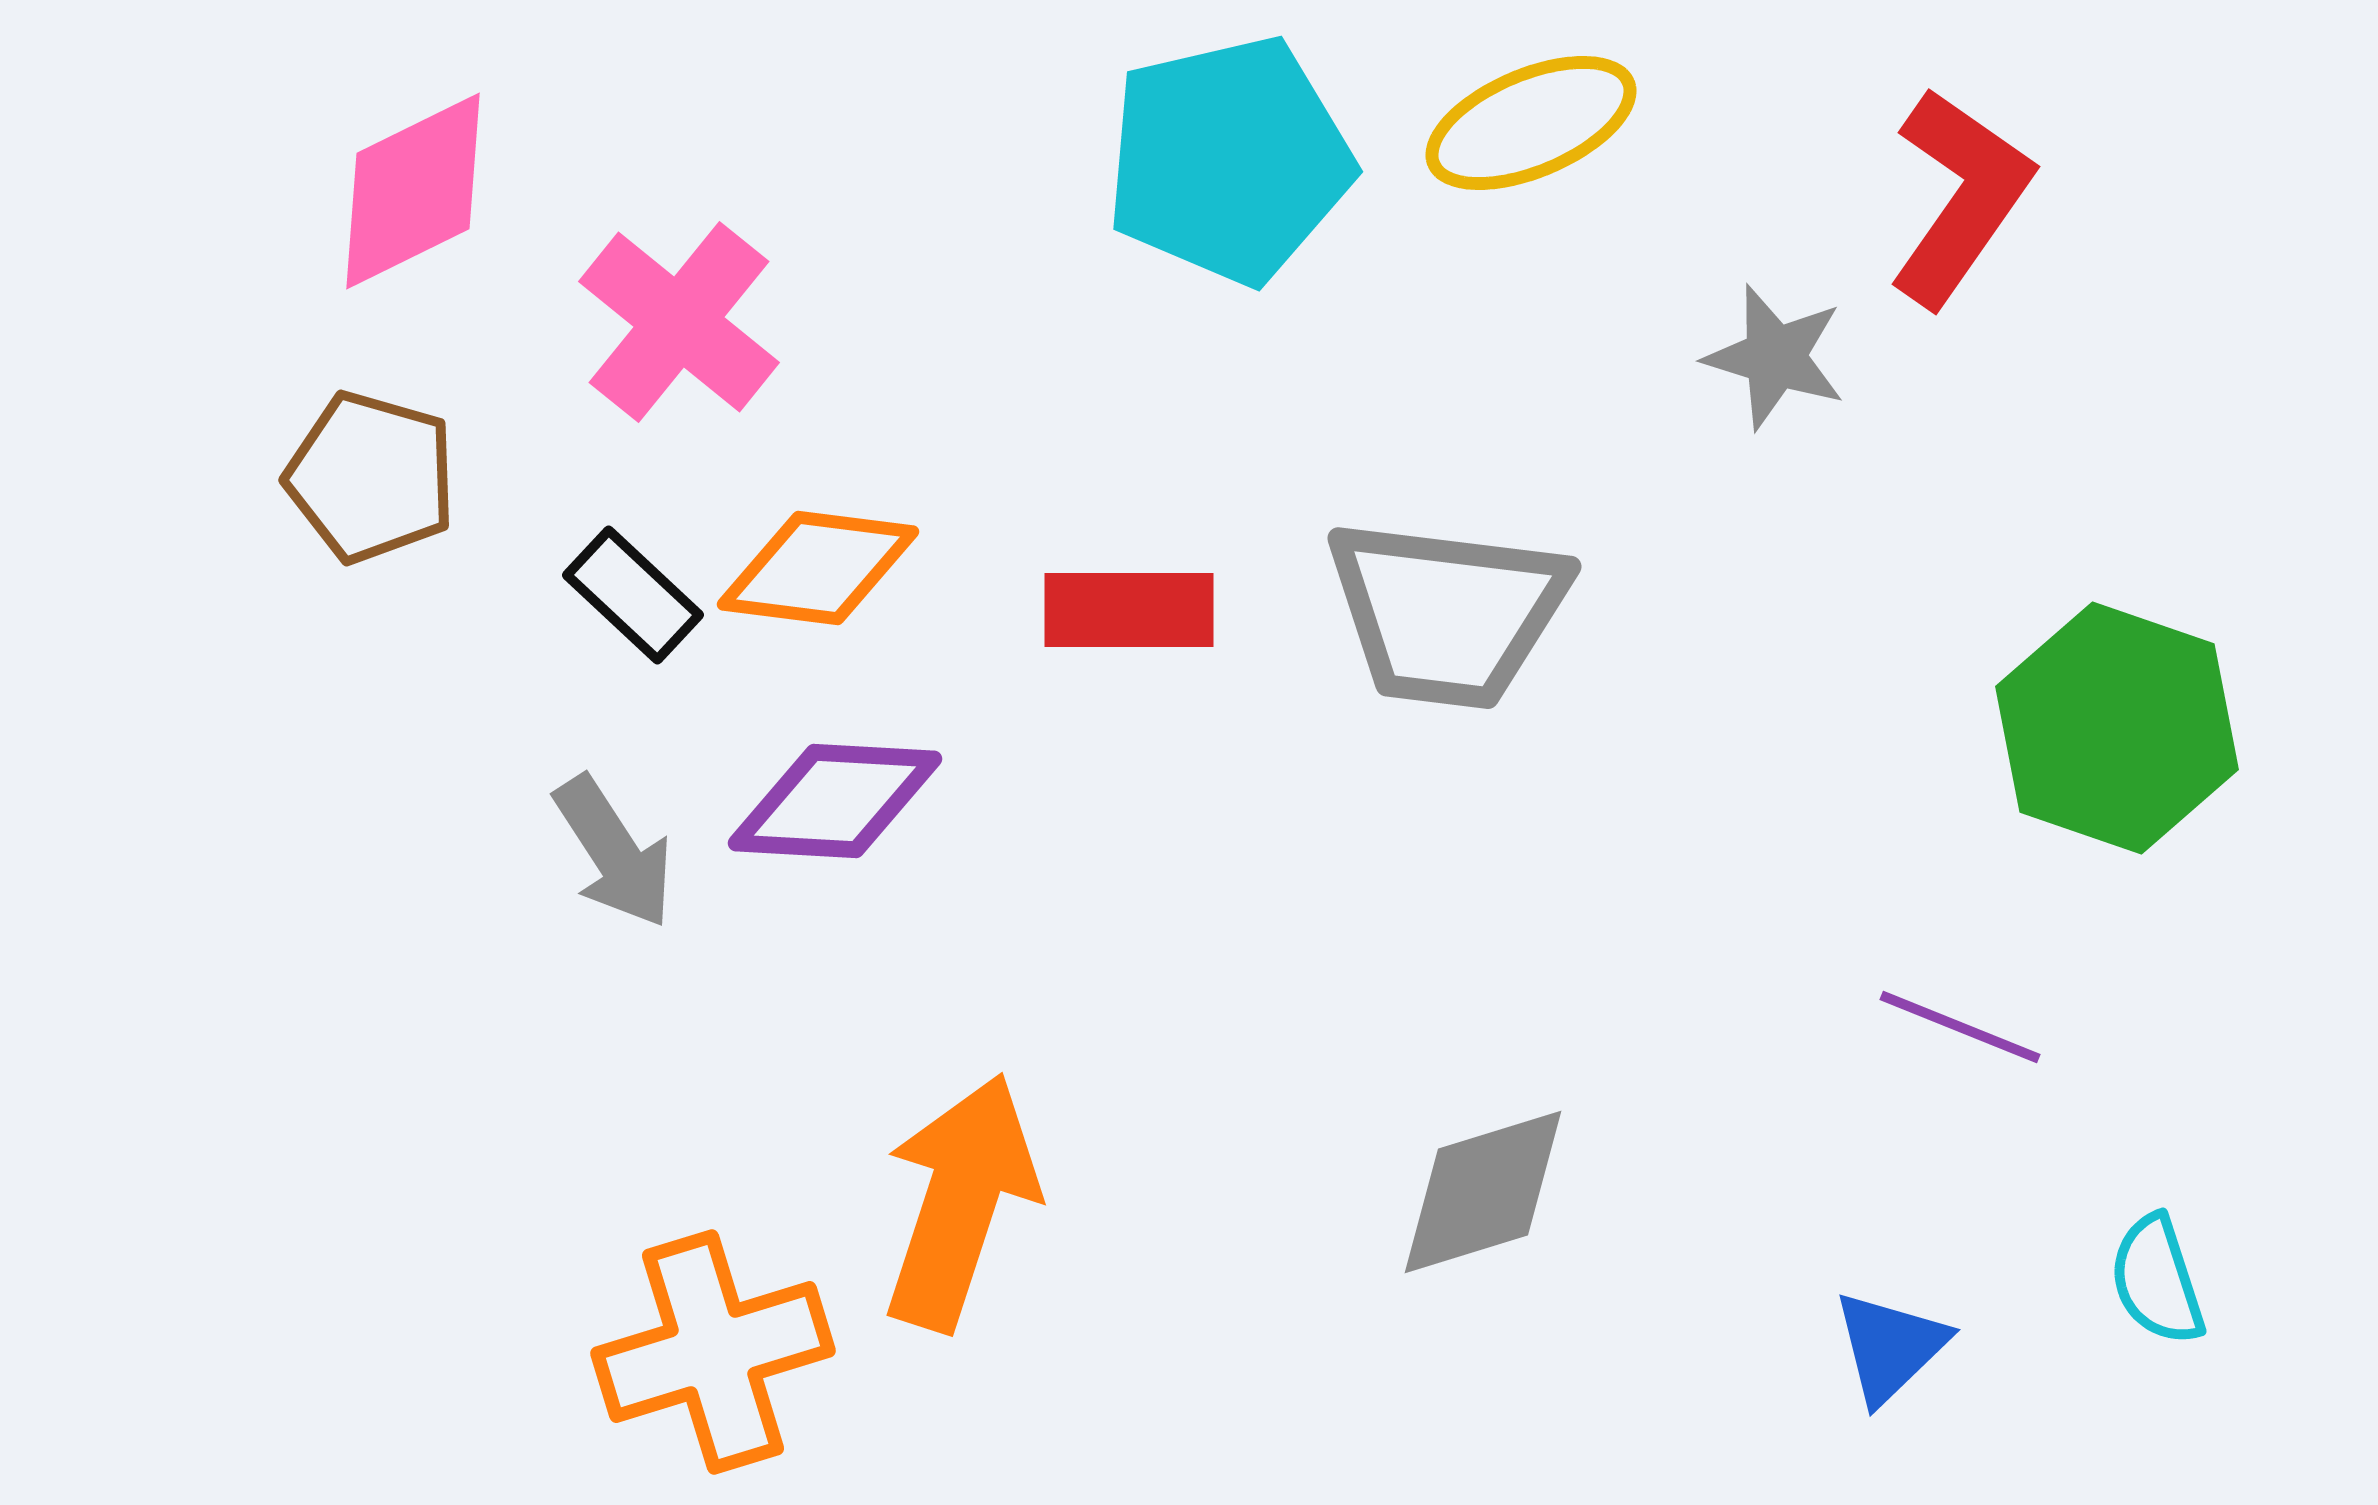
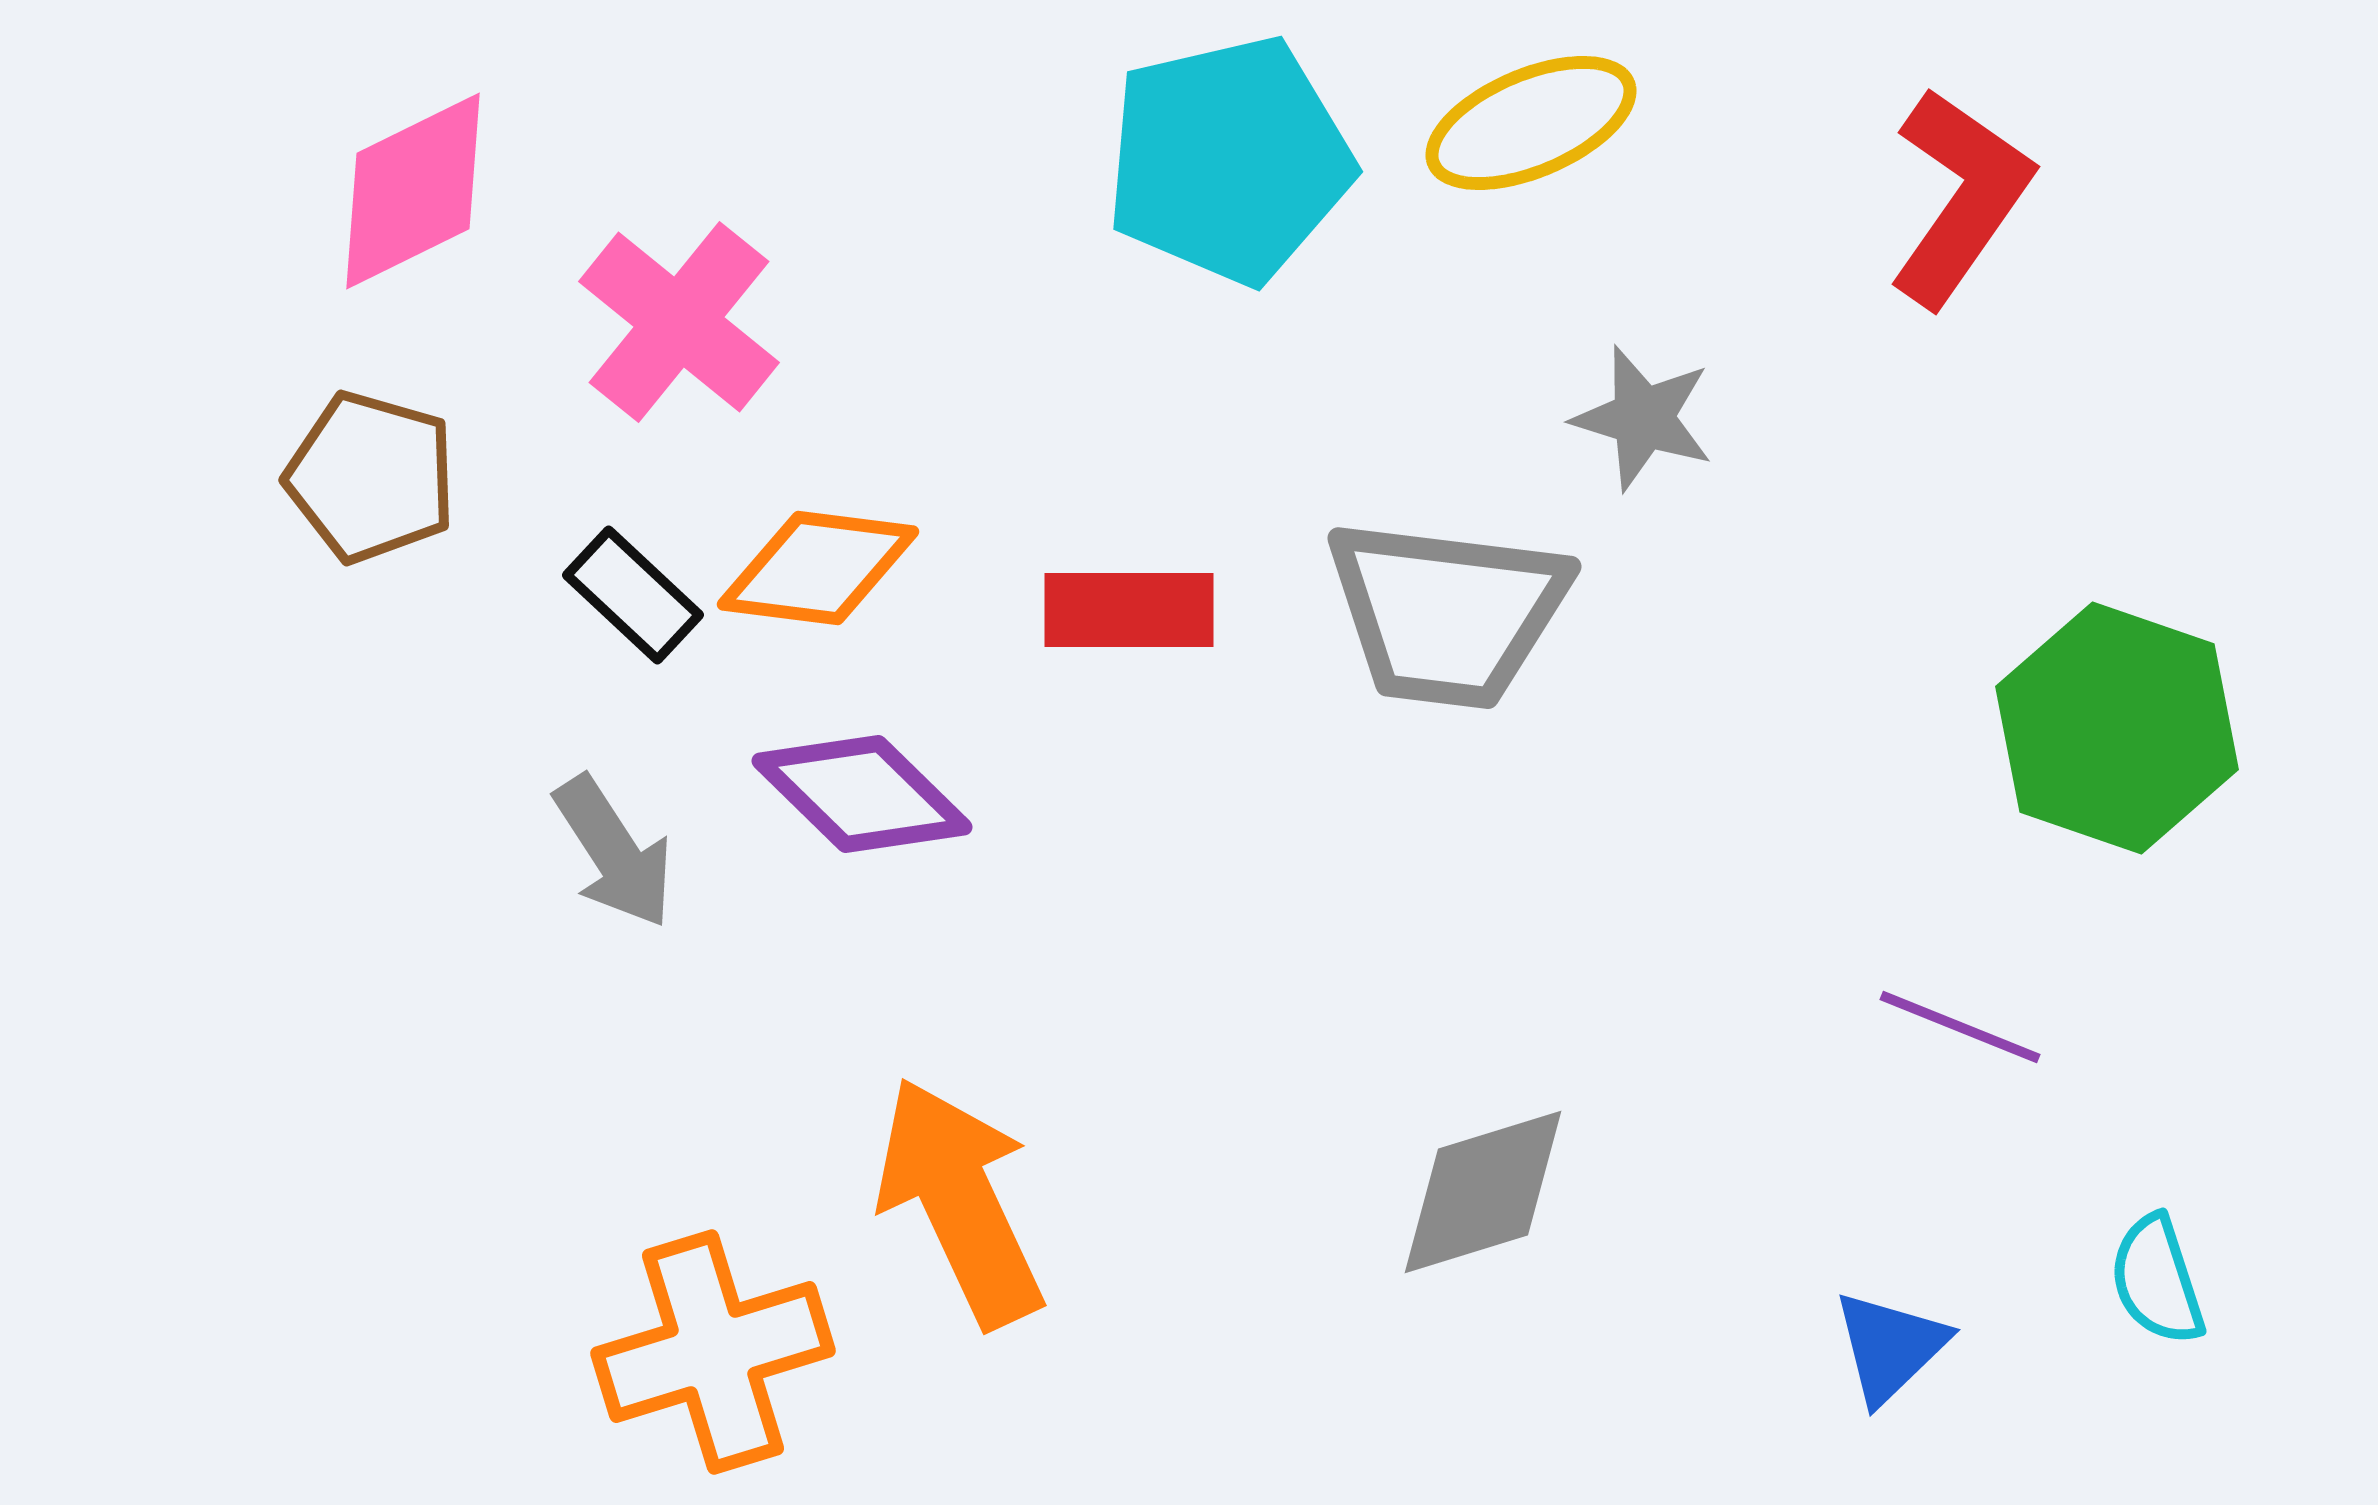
gray star: moved 132 px left, 61 px down
purple diamond: moved 27 px right, 7 px up; rotated 41 degrees clockwise
orange arrow: rotated 43 degrees counterclockwise
